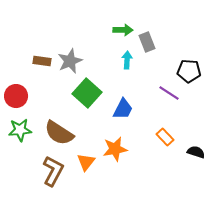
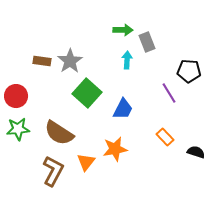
gray star: rotated 10 degrees counterclockwise
purple line: rotated 25 degrees clockwise
green star: moved 2 px left, 1 px up
